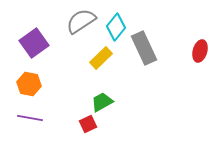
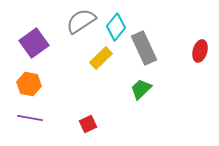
green trapezoid: moved 39 px right, 13 px up; rotated 15 degrees counterclockwise
